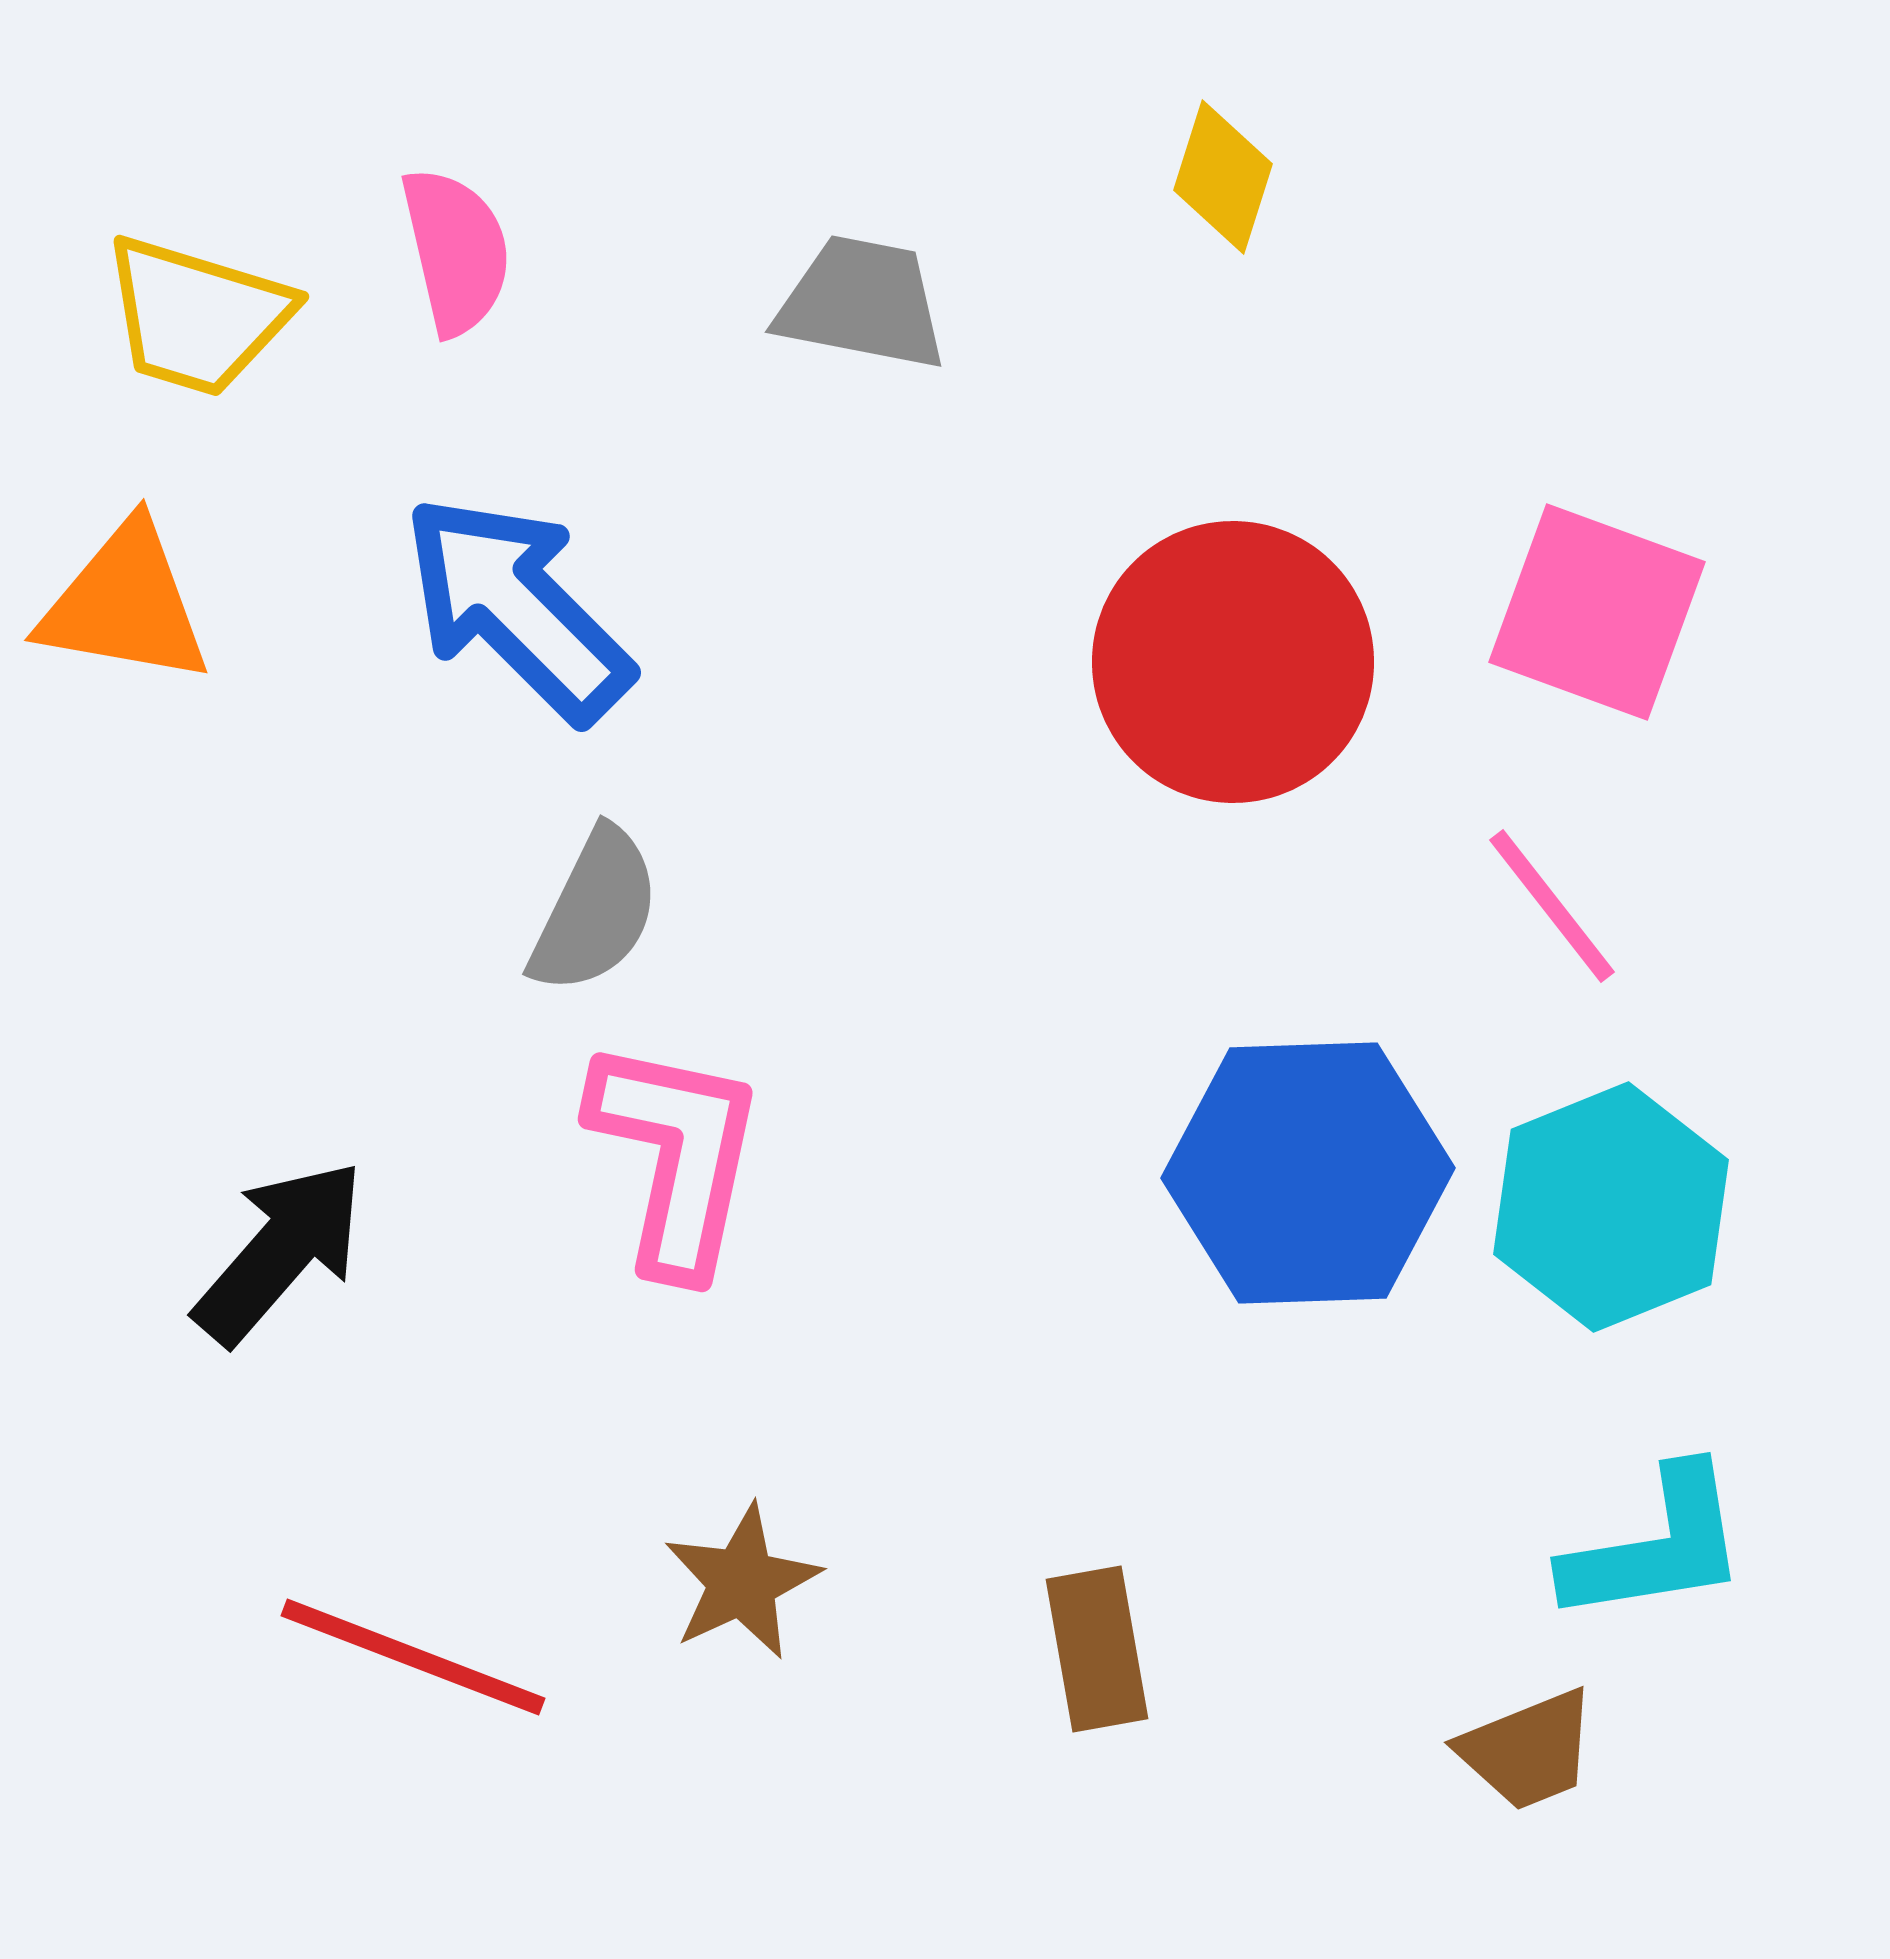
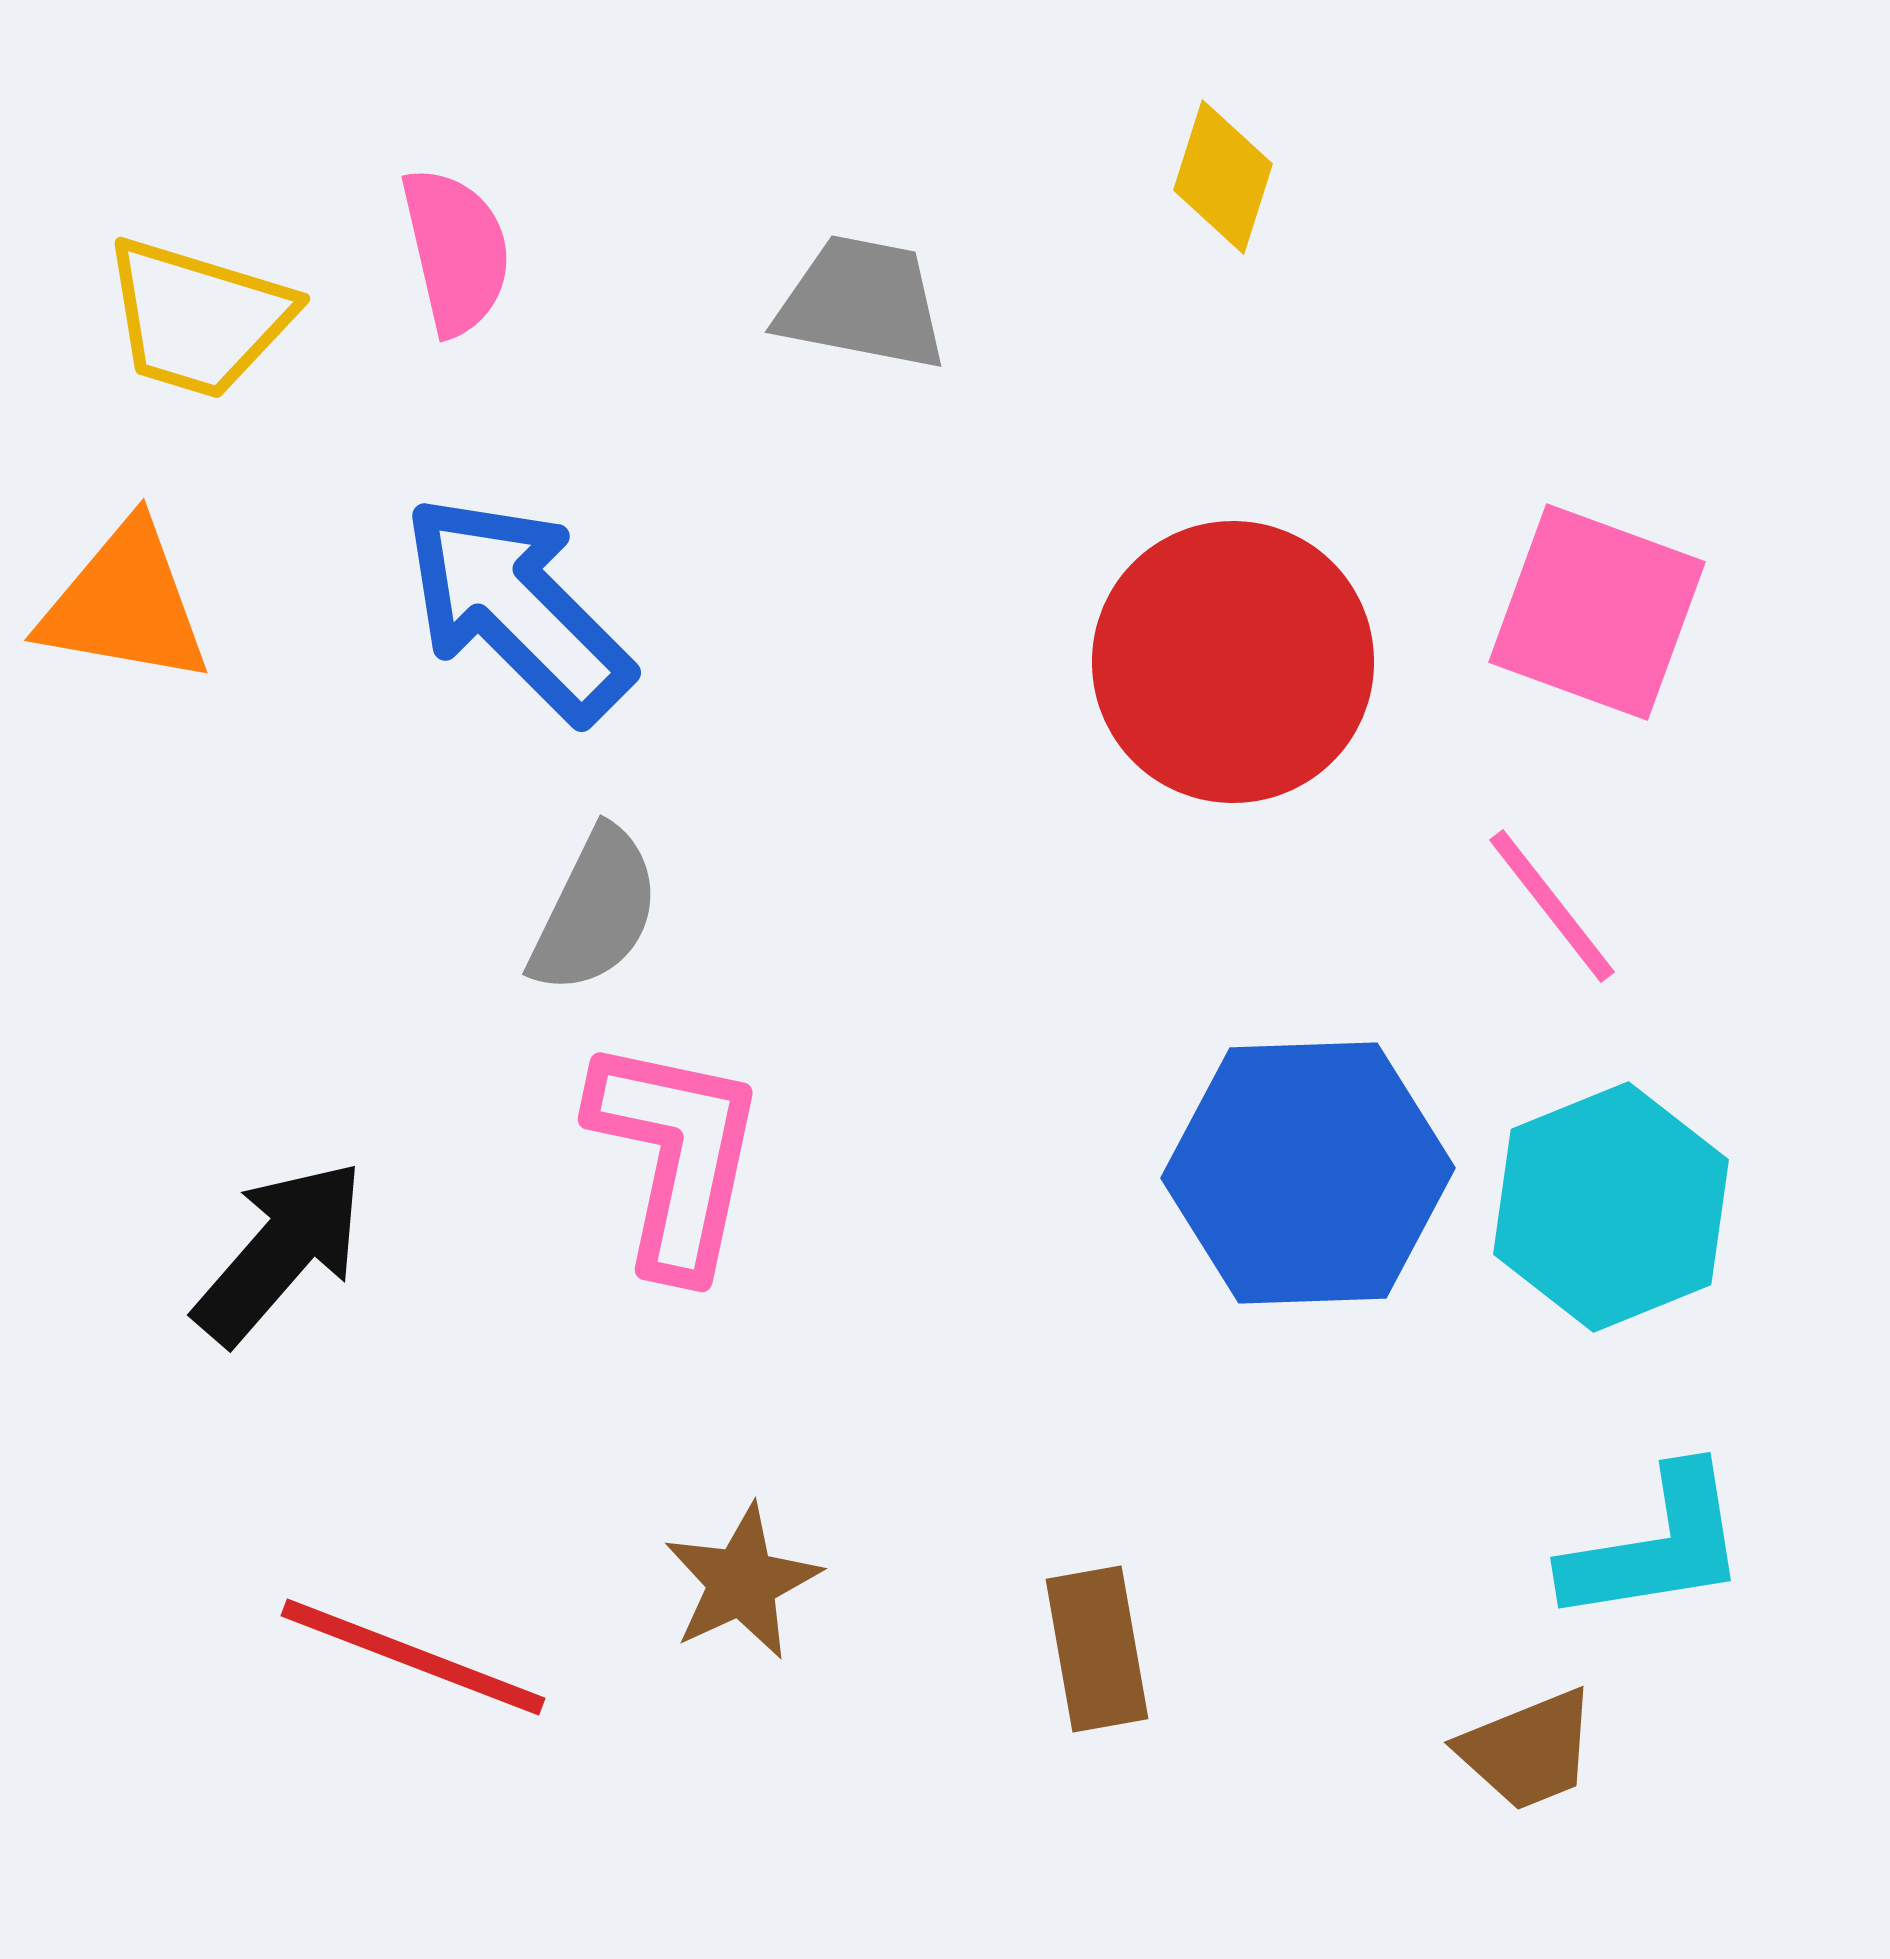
yellow trapezoid: moved 1 px right, 2 px down
